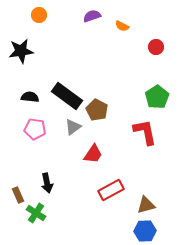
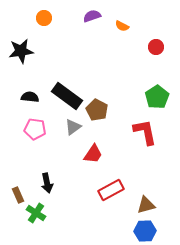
orange circle: moved 5 px right, 3 px down
